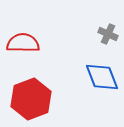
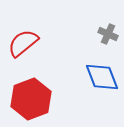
red semicircle: rotated 40 degrees counterclockwise
